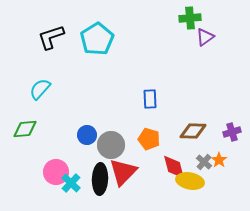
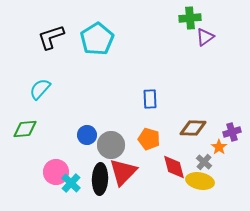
brown diamond: moved 3 px up
orange star: moved 13 px up
yellow ellipse: moved 10 px right
